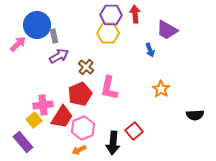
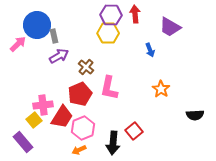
purple trapezoid: moved 3 px right, 3 px up
